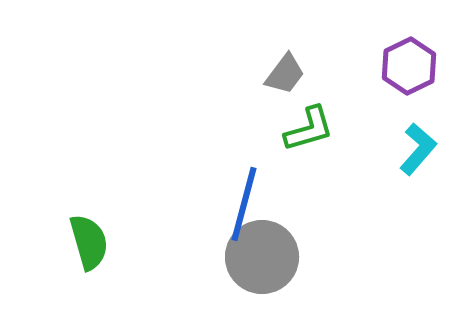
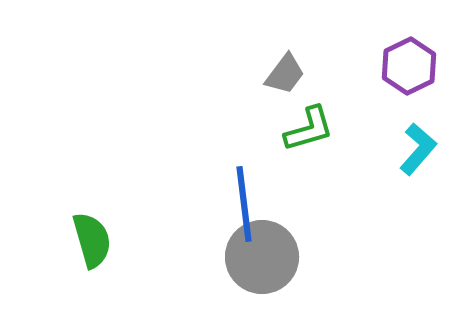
blue line: rotated 22 degrees counterclockwise
green semicircle: moved 3 px right, 2 px up
